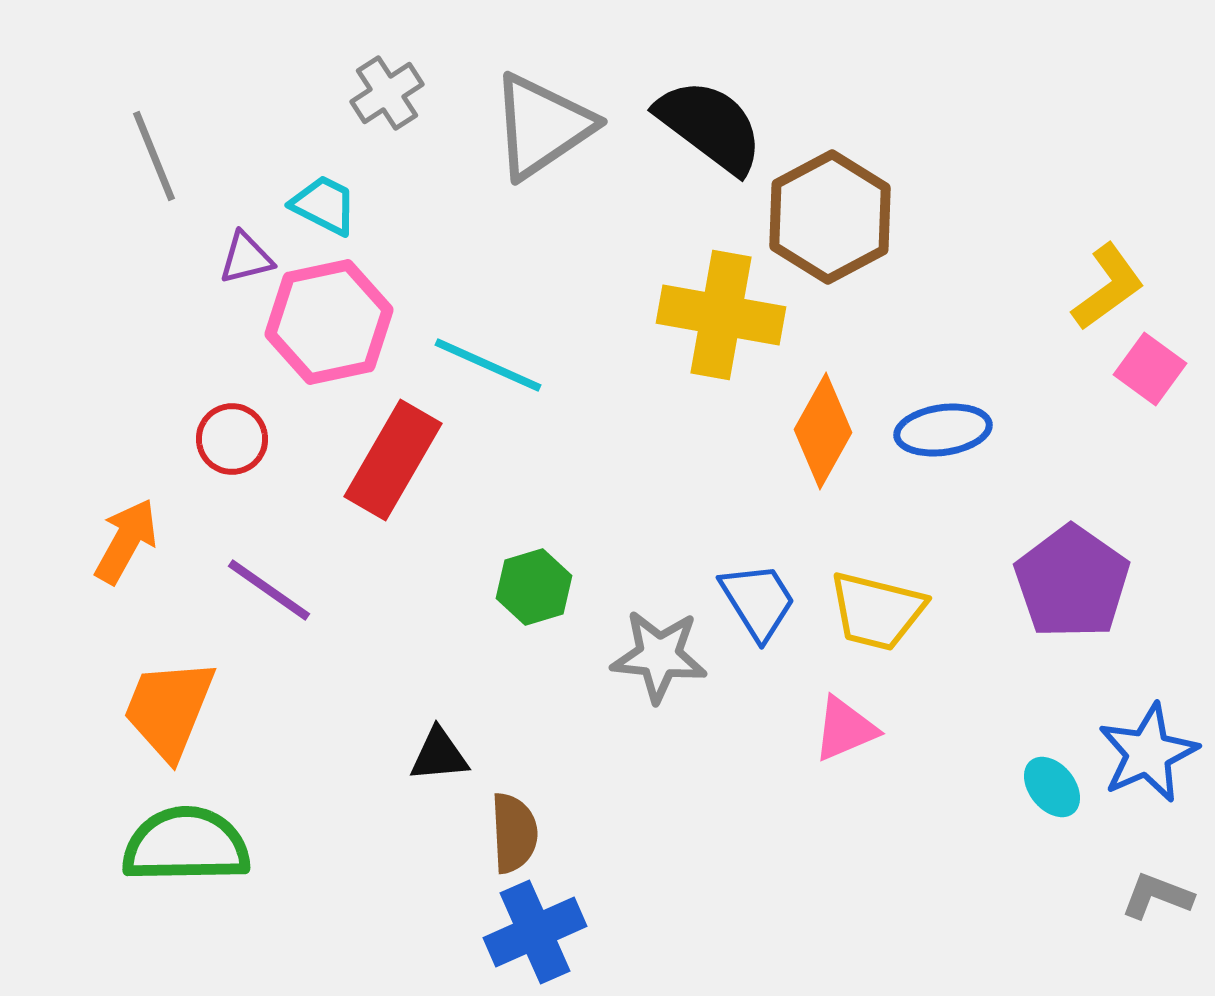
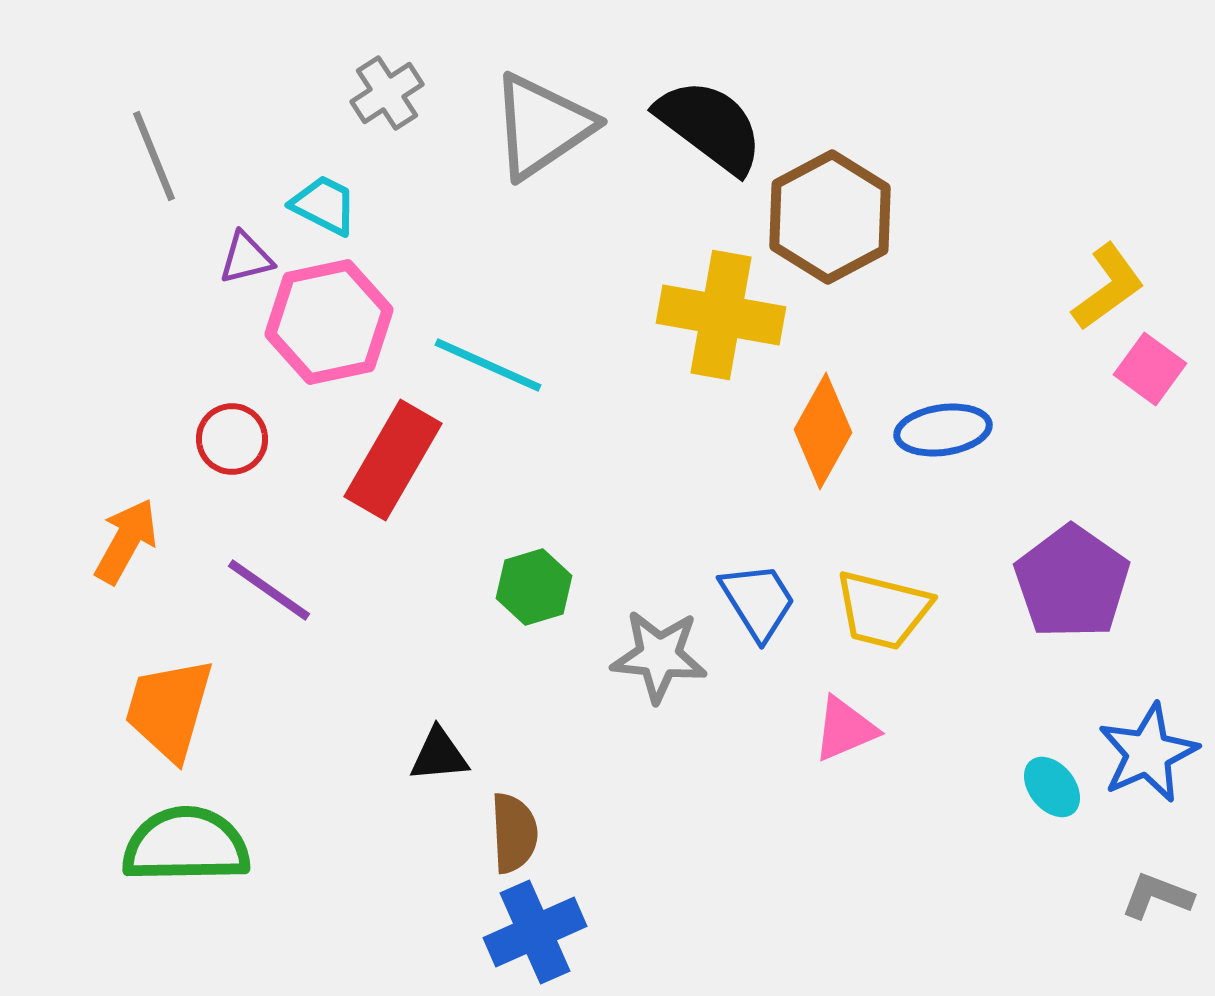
yellow trapezoid: moved 6 px right, 1 px up
orange trapezoid: rotated 6 degrees counterclockwise
